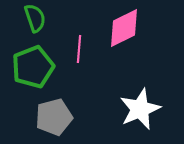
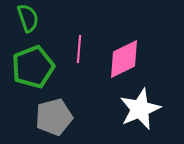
green semicircle: moved 7 px left
pink diamond: moved 31 px down
